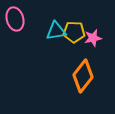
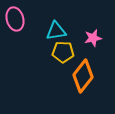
yellow pentagon: moved 11 px left, 20 px down
